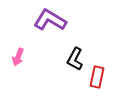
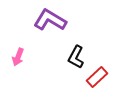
black L-shape: moved 1 px right, 2 px up
red rectangle: rotated 35 degrees clockwise
